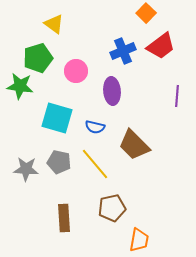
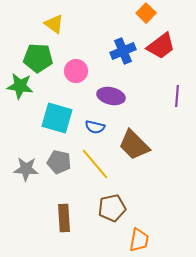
green pentagon: rotated 20 degrees clockwise
purple ellipse: moved 1 px left, 5 px down; rotated 72 degrees counterclockwise
